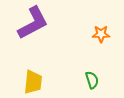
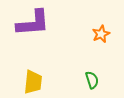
purple L-shape: rotated 24 degrees clockwise
orange star: rotated 24 degrees counterclockwise
